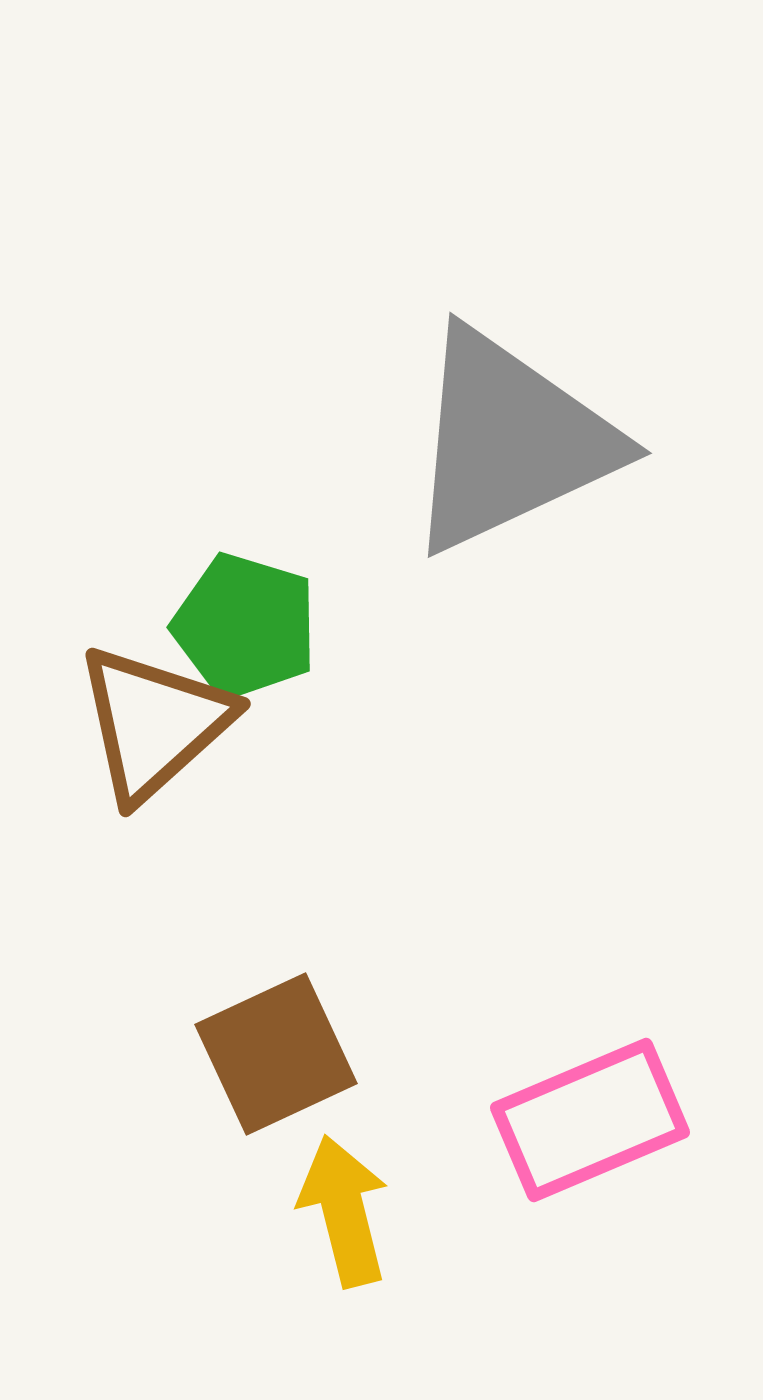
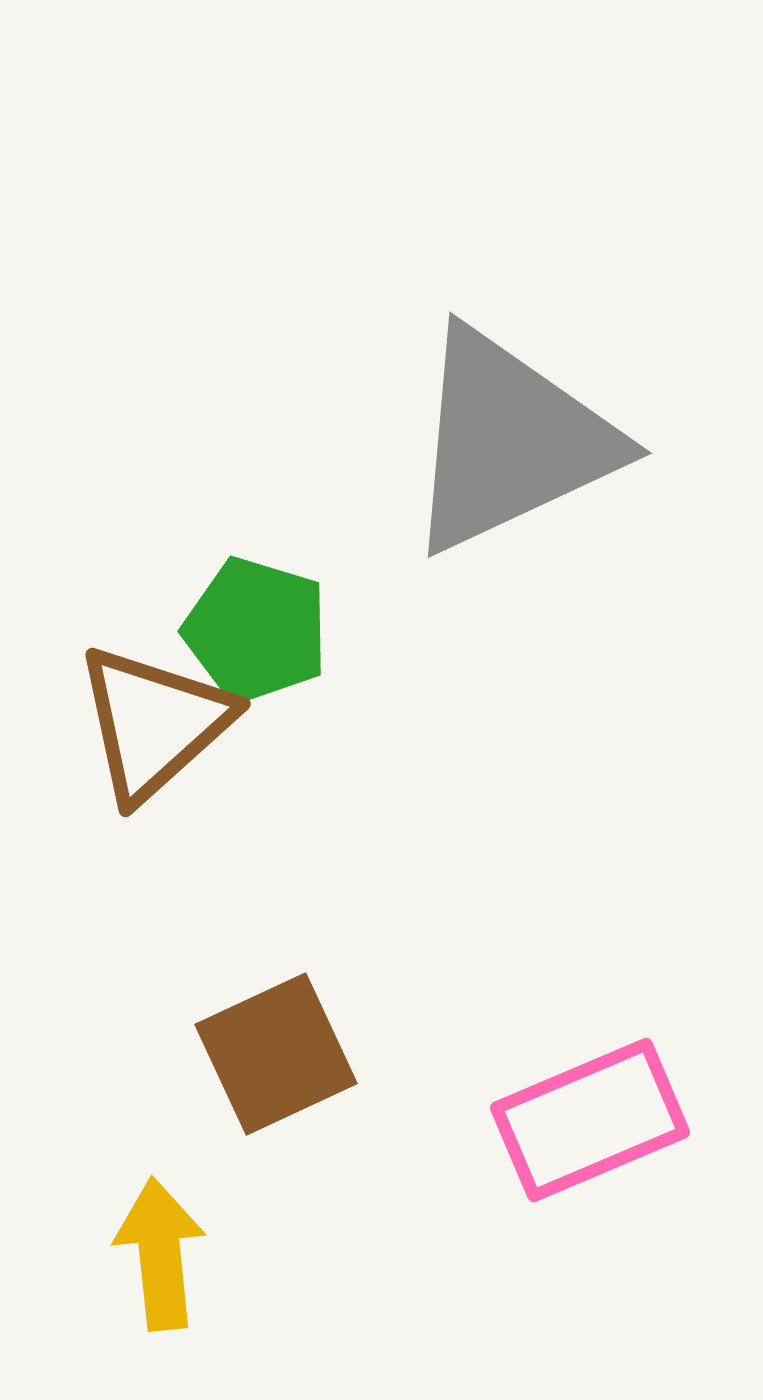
green pentagon: moved 11 px right, 4 px down
yellow arrow: moved 184 px left, 43 px down; rotated 8 degrees clockwise
